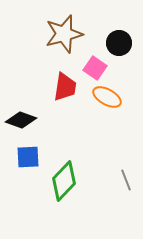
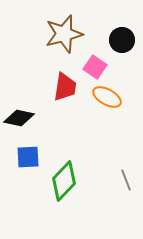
black circle: moved 3 px right, 3 px up
pink square: moved 1 px up
black diamond: moved 2 px left, 2 px up; rotated 8 degrees counterclockwise
